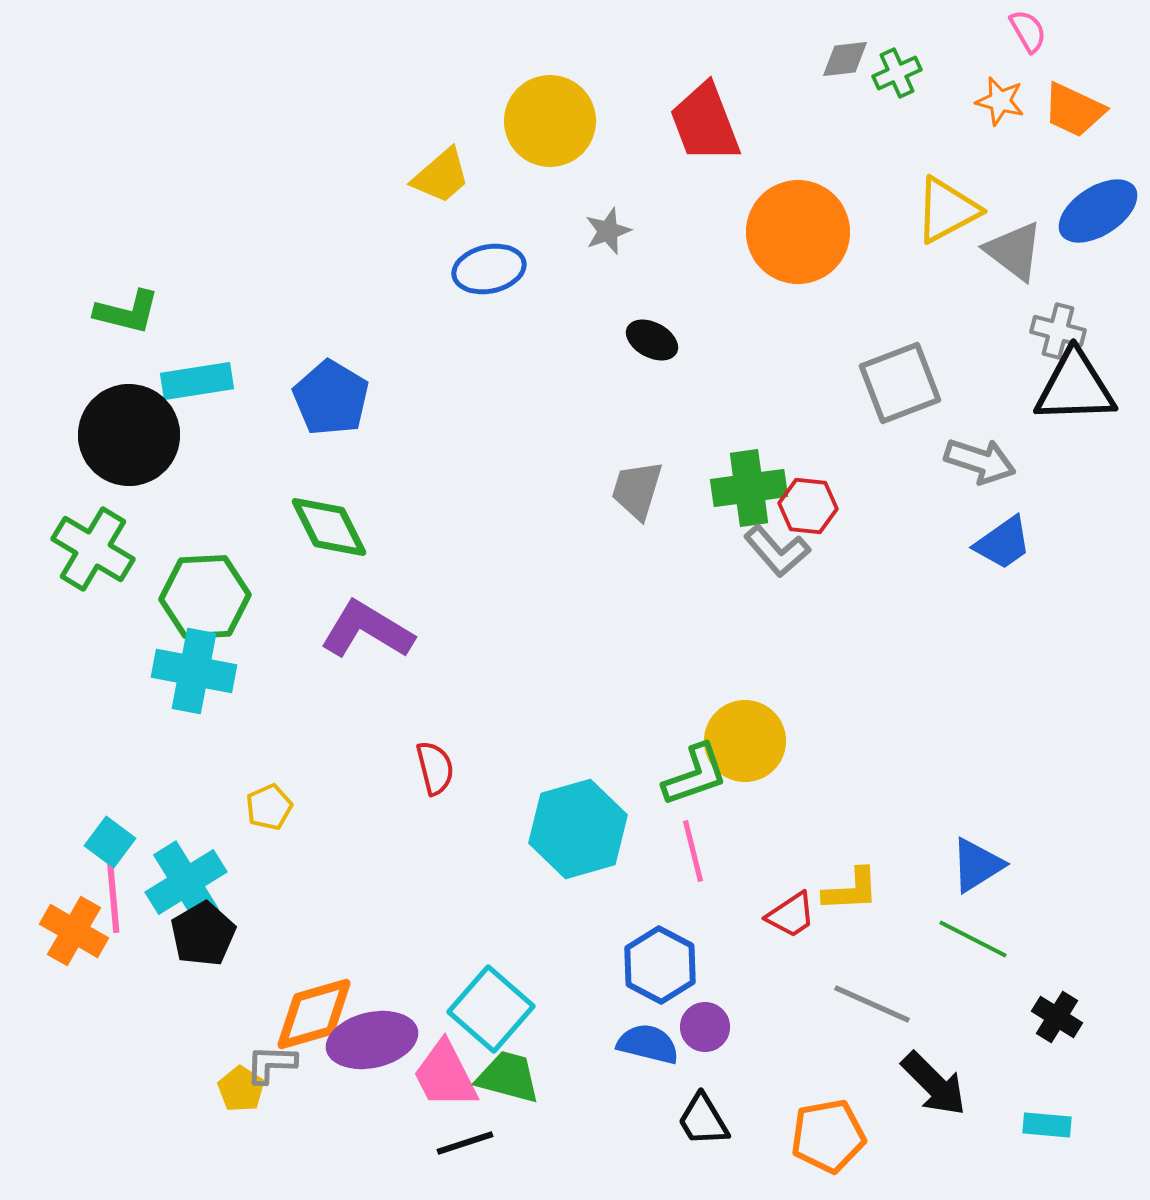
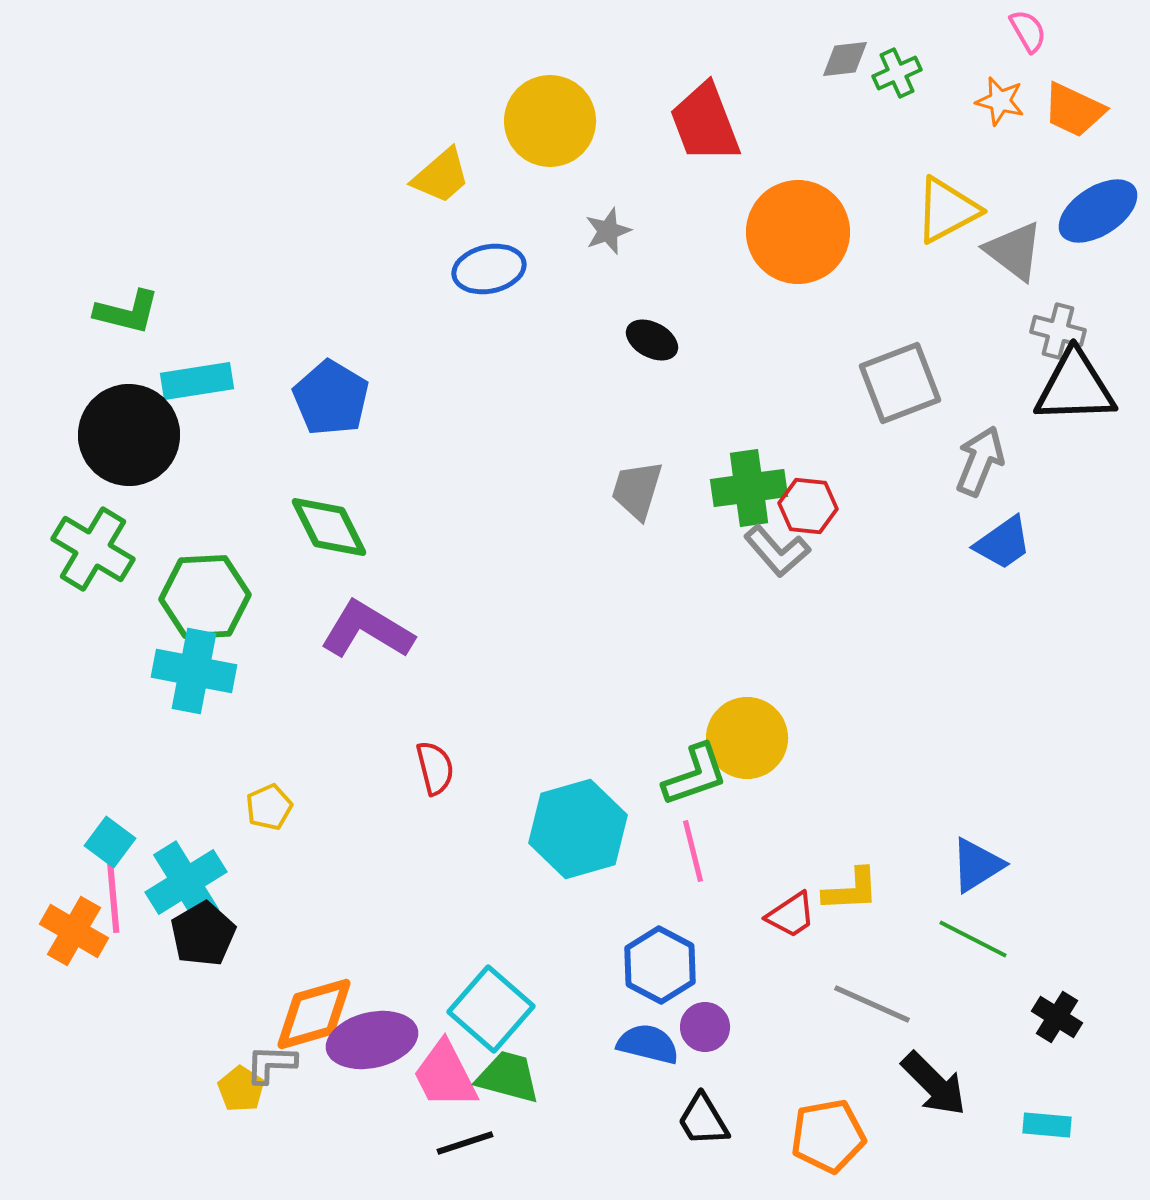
gray arrow at (980, 461): rotated 86 degrees counterclockwise
yellow circle at (745, 741): moved 2 px right, 3 px up
